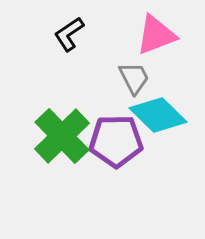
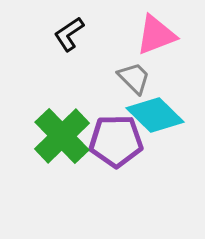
gray trapezoid: rotated 18 degrees counterclockwise
cyan diamond: moved 3 px left
